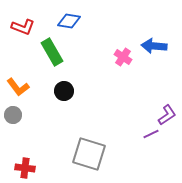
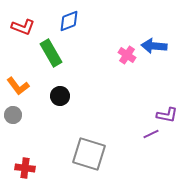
blue diamond: rotated 30 degrees counterclockwise
green rectangle: moved 1 px left, 1 px down
pink cross: moved 4 px right, 2 px up
orange L-shape: moved 1 px up
black circle: moved 4 px left, 5 px down
purple L-shape: rotated 45 degrees clockwise
